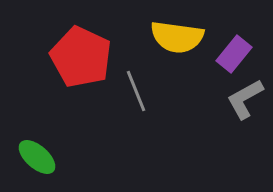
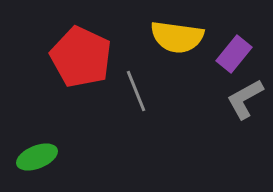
green ellipse: rotated 63 degrees counterclockwise
